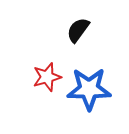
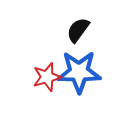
blue star: moved 10 px left, 17 px up
